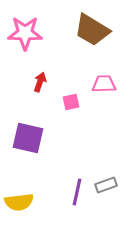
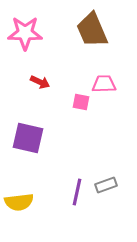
brown trapezoid: rotated 36 degrees clockwise
red arrow: rotated 96 degrees clockwise
pink square: moved 10 px right; rotated 24 degrees clockwise
